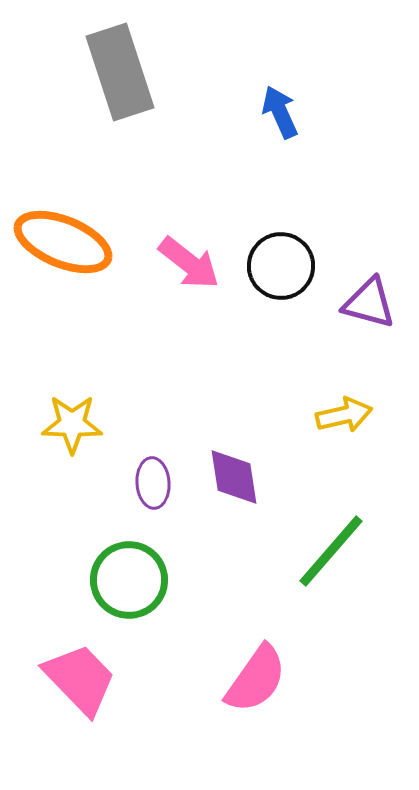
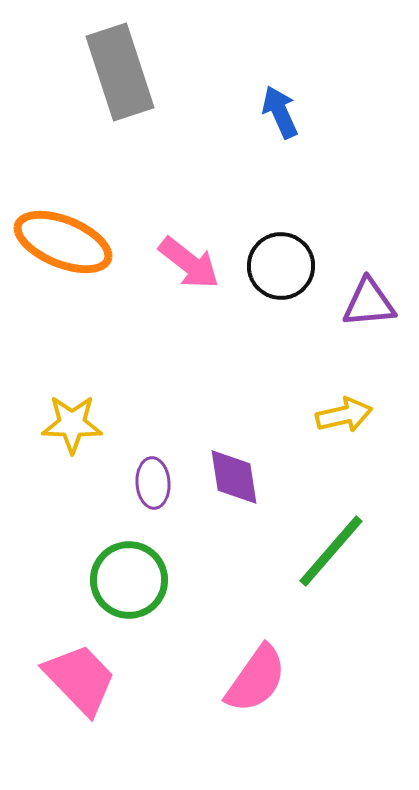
purple triangle: rotated 20 degrees counterclockwise
